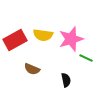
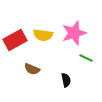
pink star: moved 3 px right, 6 px up
